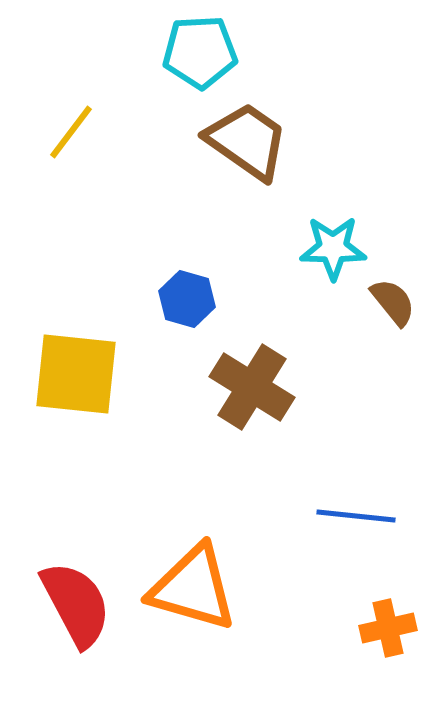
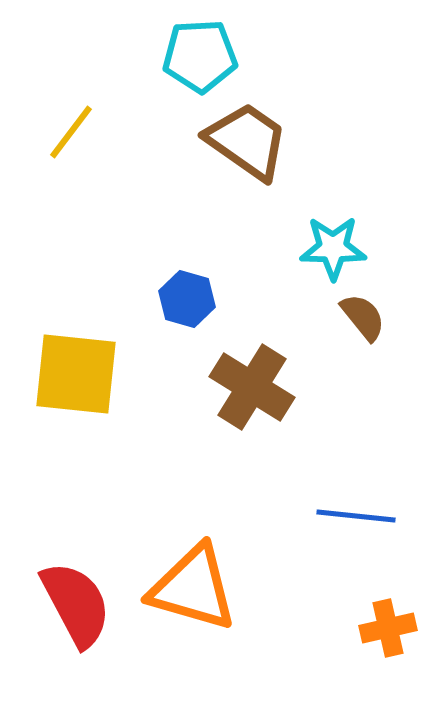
cyan pentagon: moved 4 px down
brown semicircle: moved 30 px left, 15 px down
